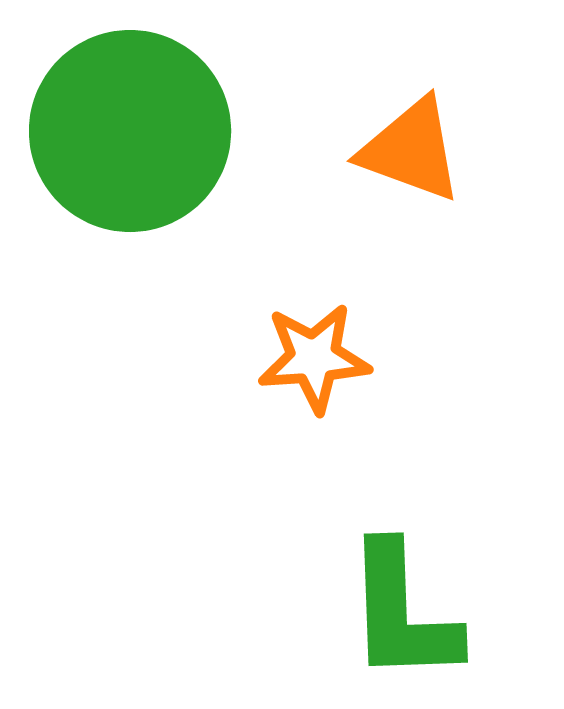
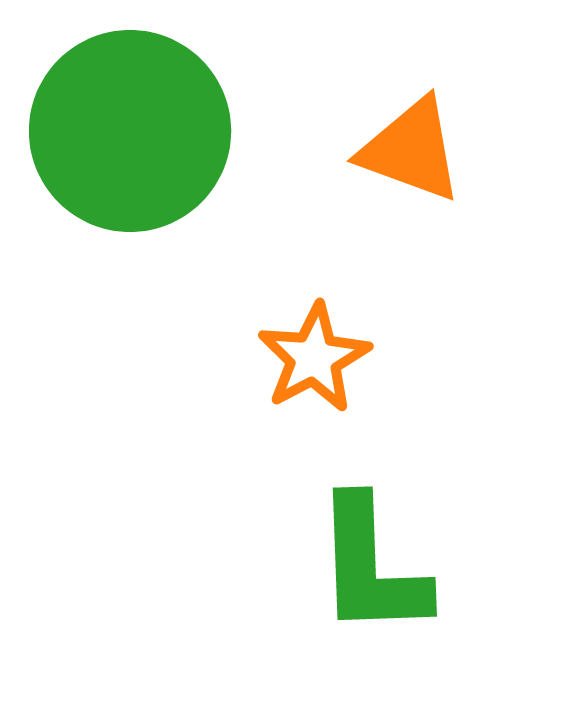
orange star: rotated 24 degrees counterclockwise
green L-shape: moved 31 px left, 46 px up
